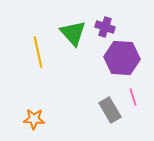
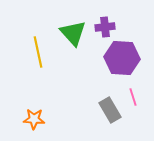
purple cross: rotated 24 degrees counterclockwise
